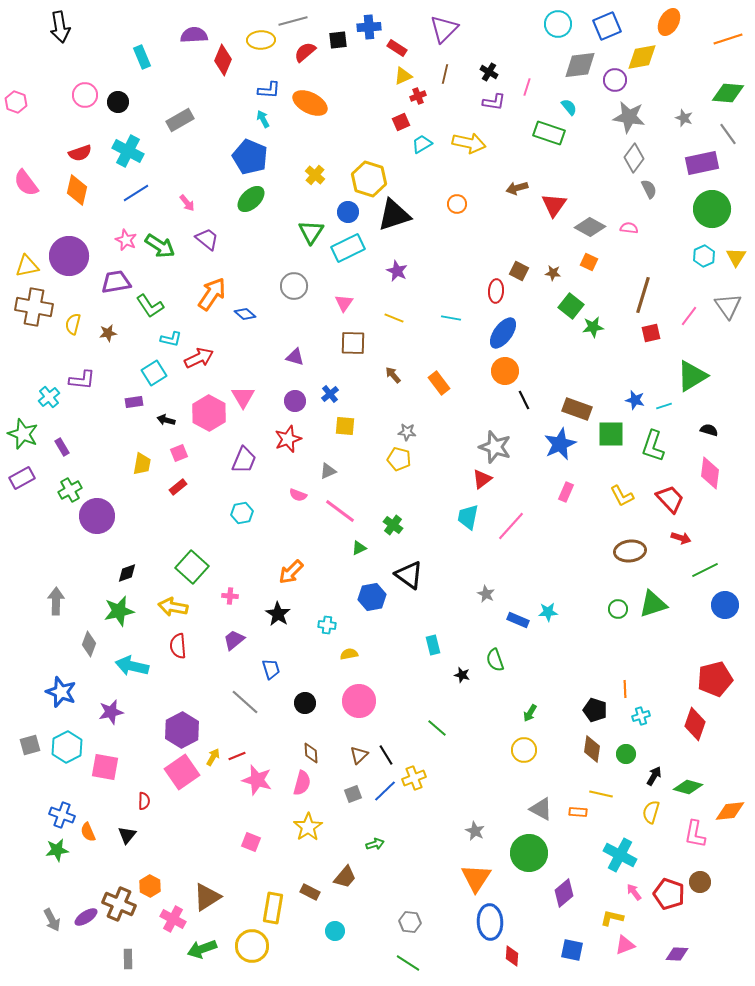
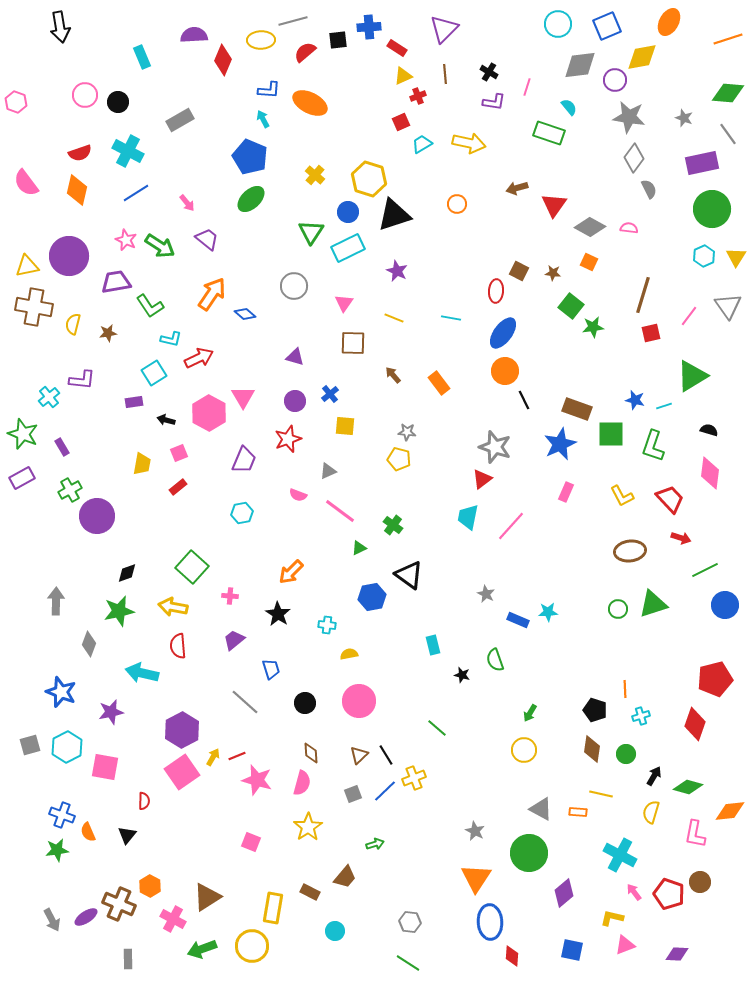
brown line at (445, 74): rotated 18 degrees counterclockwise
cyan arrow at (132, 666): moved 10 px right, 7 px down
